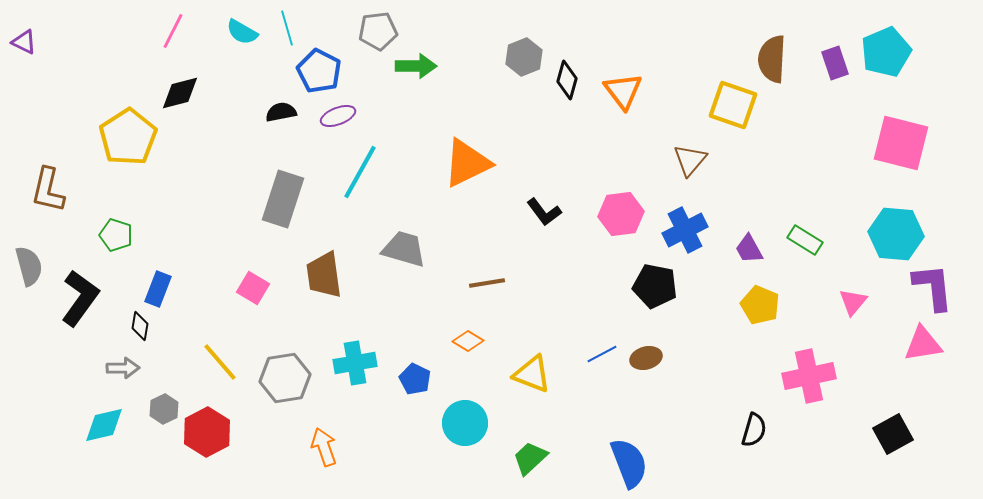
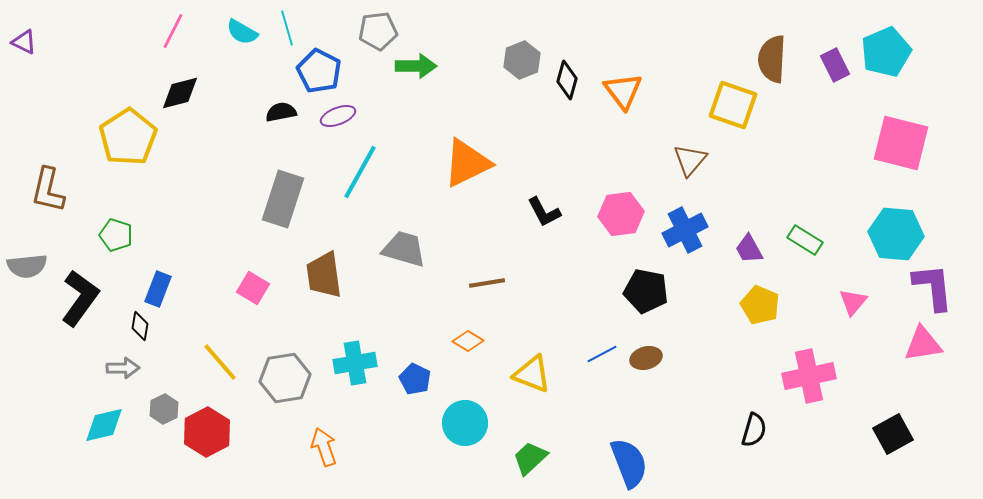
gray hexagon at (524, 57): moved 2 px left, 3 px down
purple rectangle at (835, 63): moved 2 px down; rotated 8 degrees counterclockwise
black L-shape at (544, 212): rotated 9 degrees clockwise
gray semicircle at (29, 266): moved 2 px left; rotated 99 degrees clockwise
black pentagon at (655, 286): moved 9 px left, 5 px down
